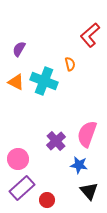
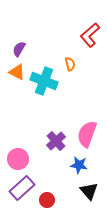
orange triangle: moved 1 px right, 10 px up
